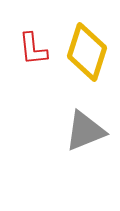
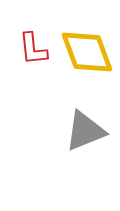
yellow diamond: rotated 38 degrees counterclockwise
